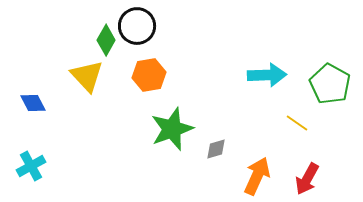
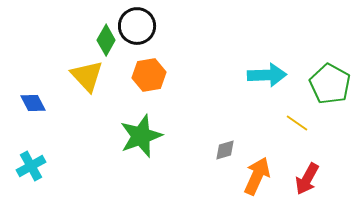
green star: moved 31 px left, 7 px down
gray diamond: moved 9 px right, 1 px down
